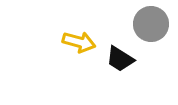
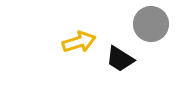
yellow arrow: rotated 32 degrees counterclockwise
